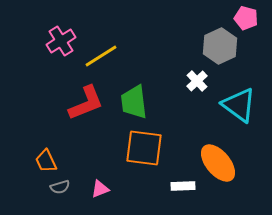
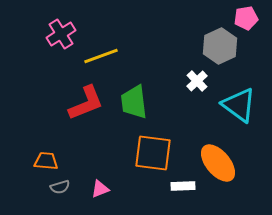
pink pentagon: rotated 25 degrees counterclockwise
pink cross: moved 7 px up
yellow line: rotated 12 degrees clockwise
orange square: moved 9 px right, 5 px down
orange trapezoid: rotated 120 degrees clockwise
